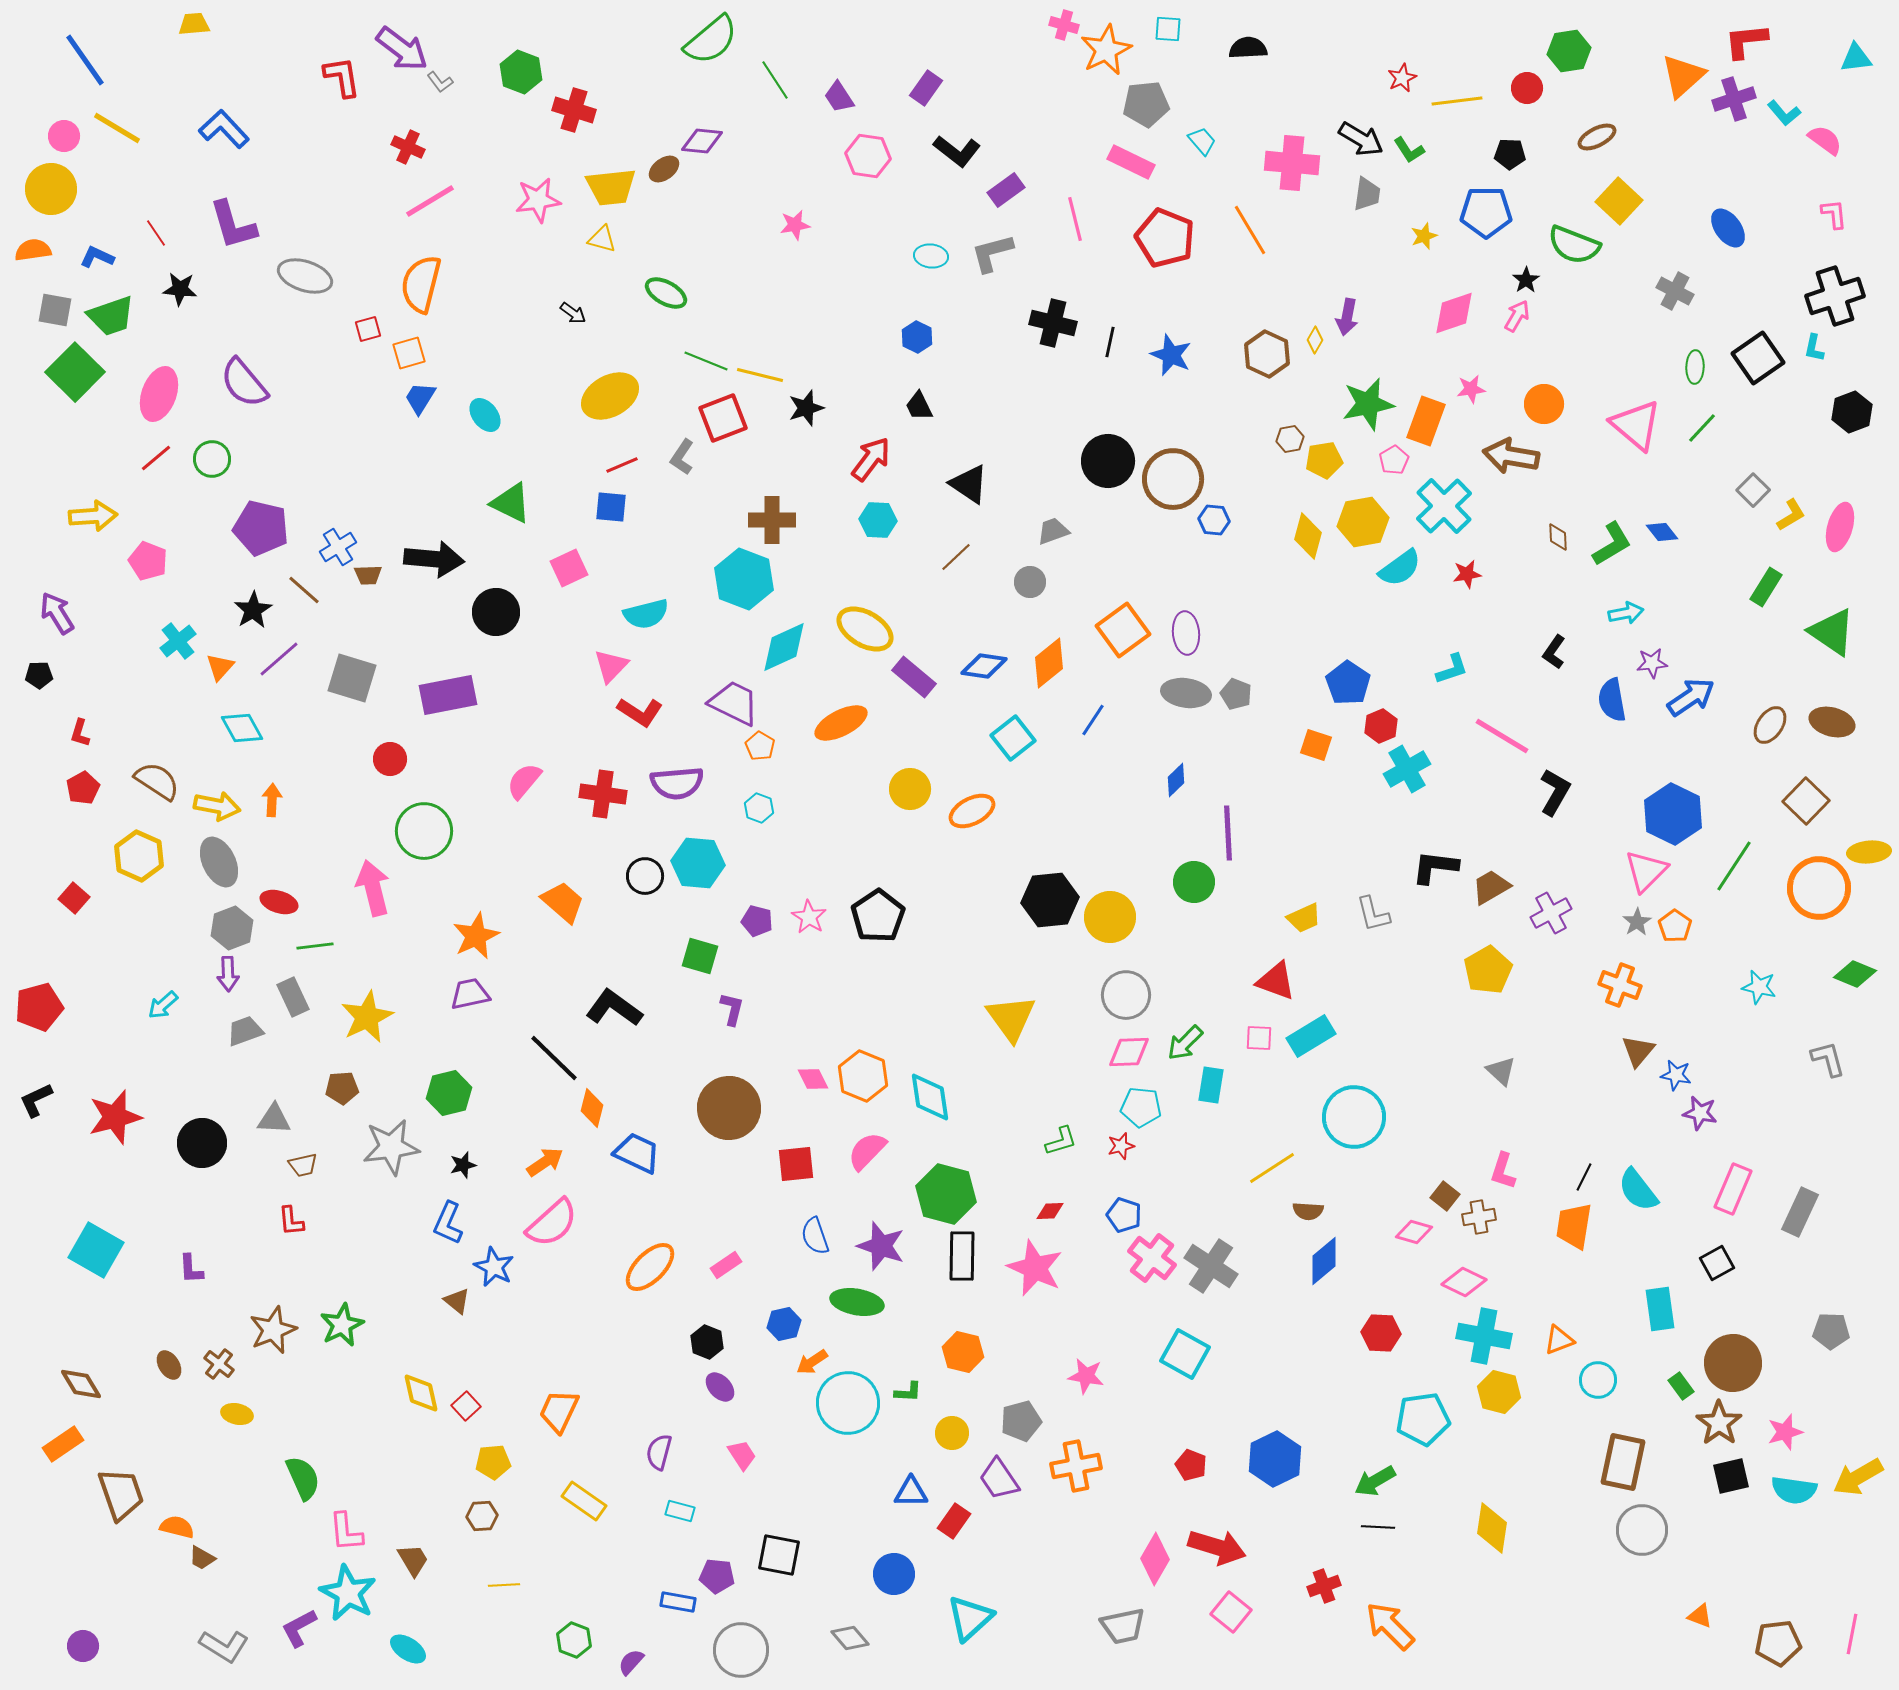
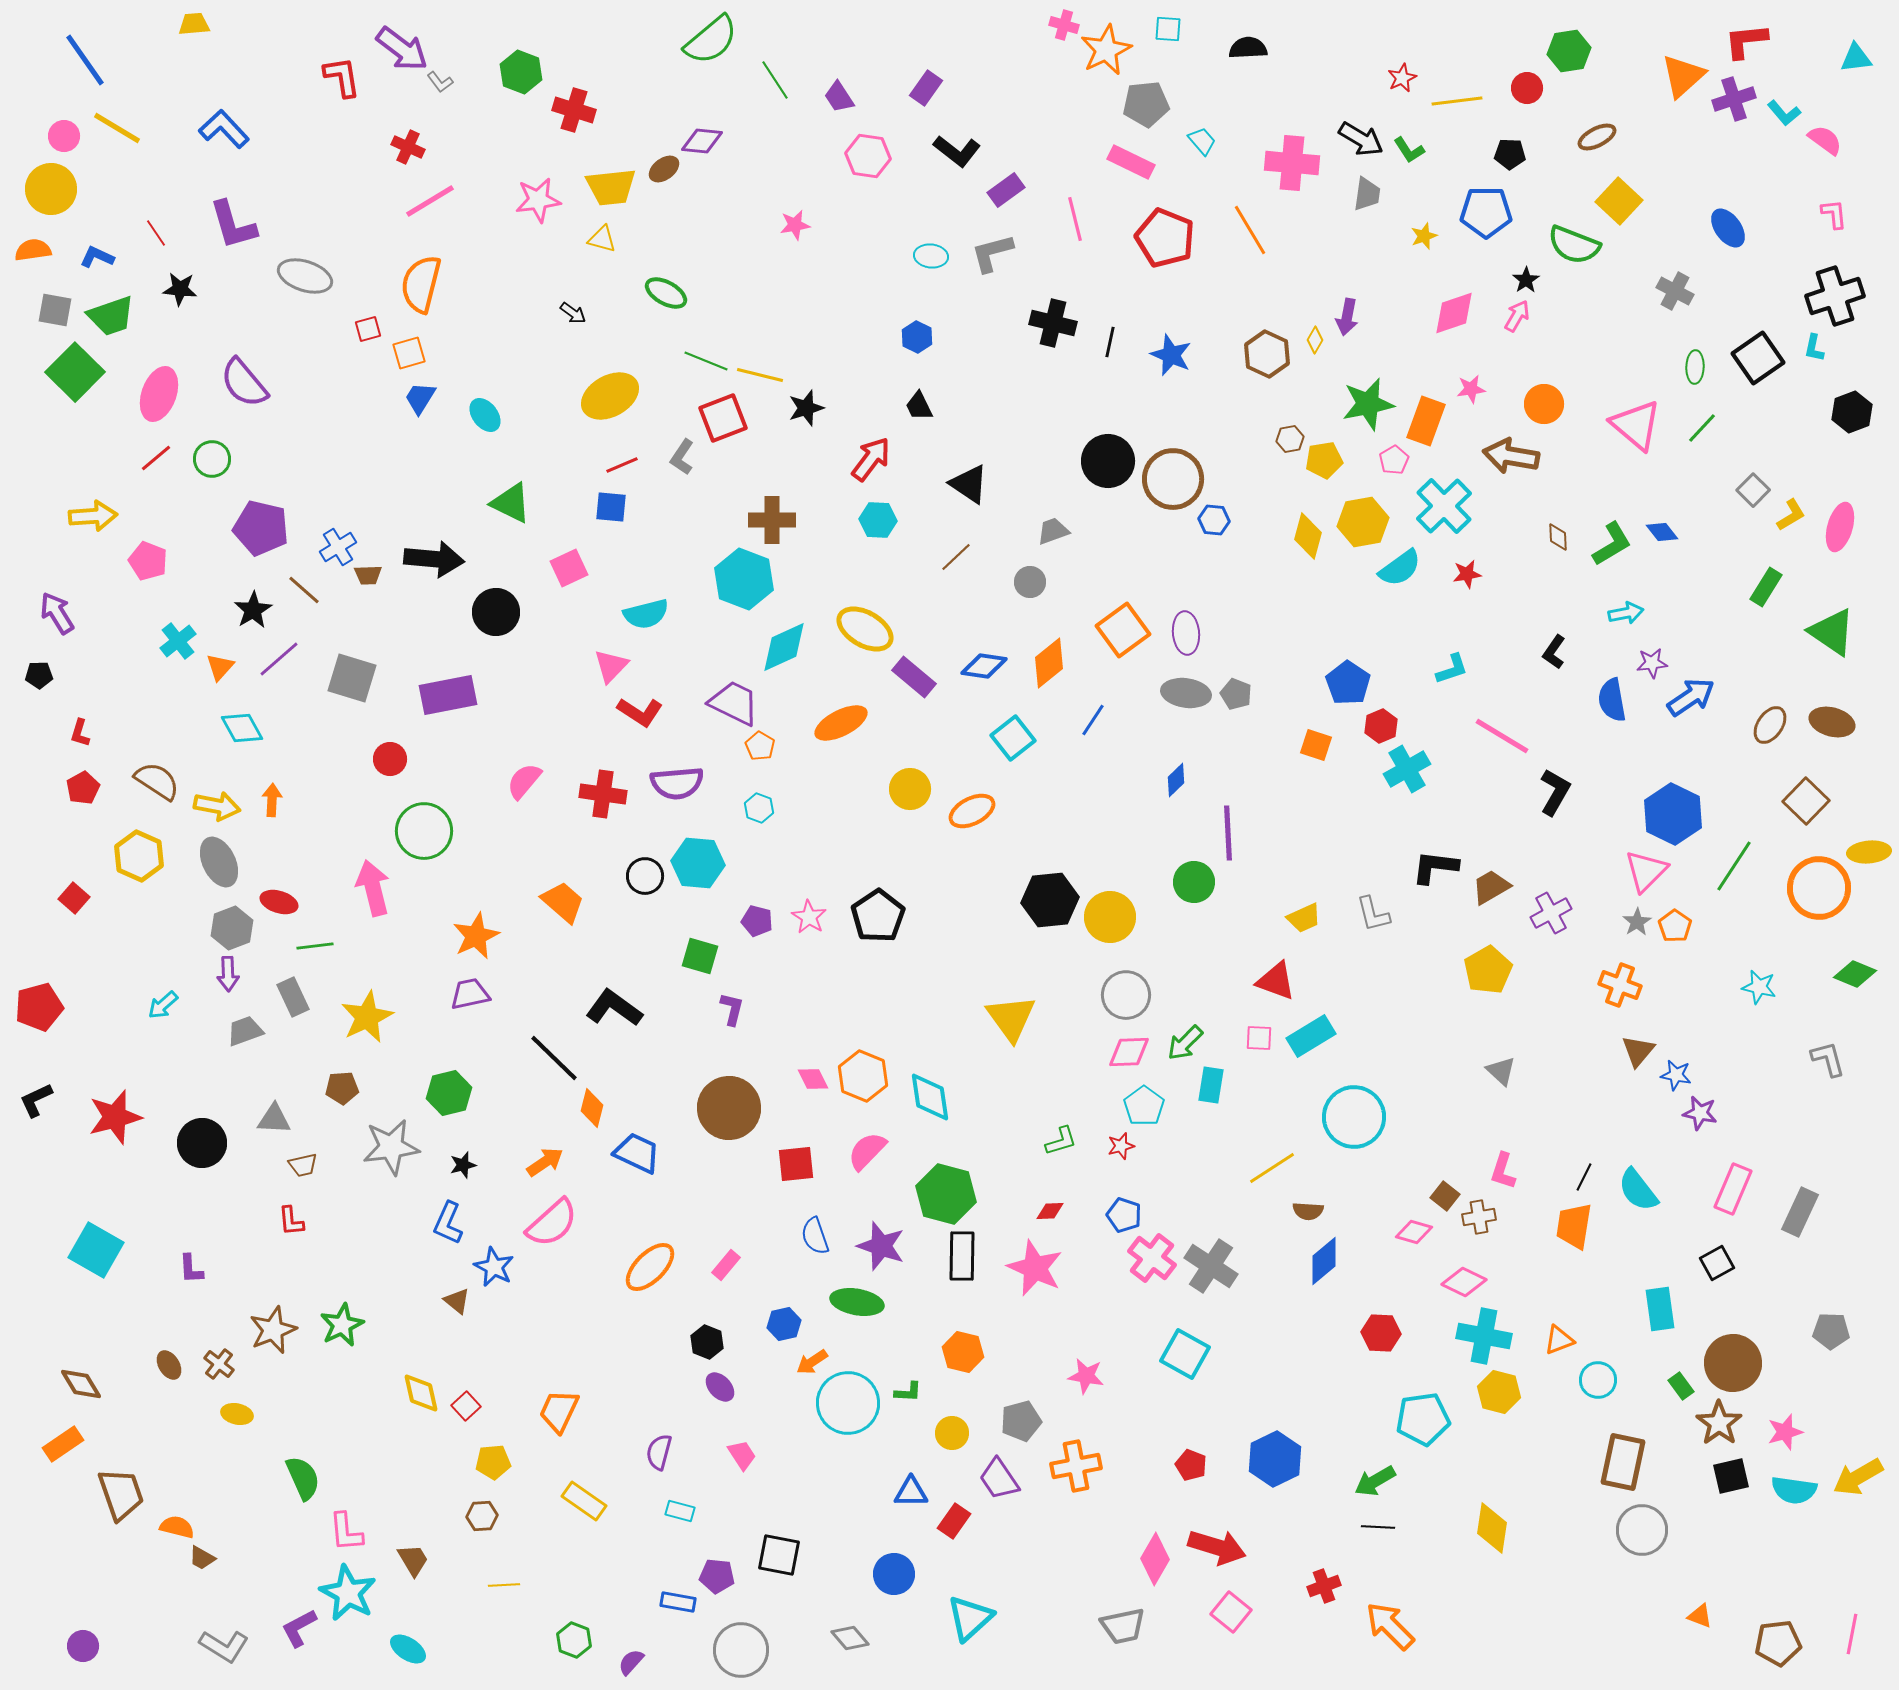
cyan pentagon at (1141, 1107): moved 3 px right, 1 px up; rotated 30 degrees clockwise
pink rectangle at (726, 1265): rotated 16 degrees counterclockwise
